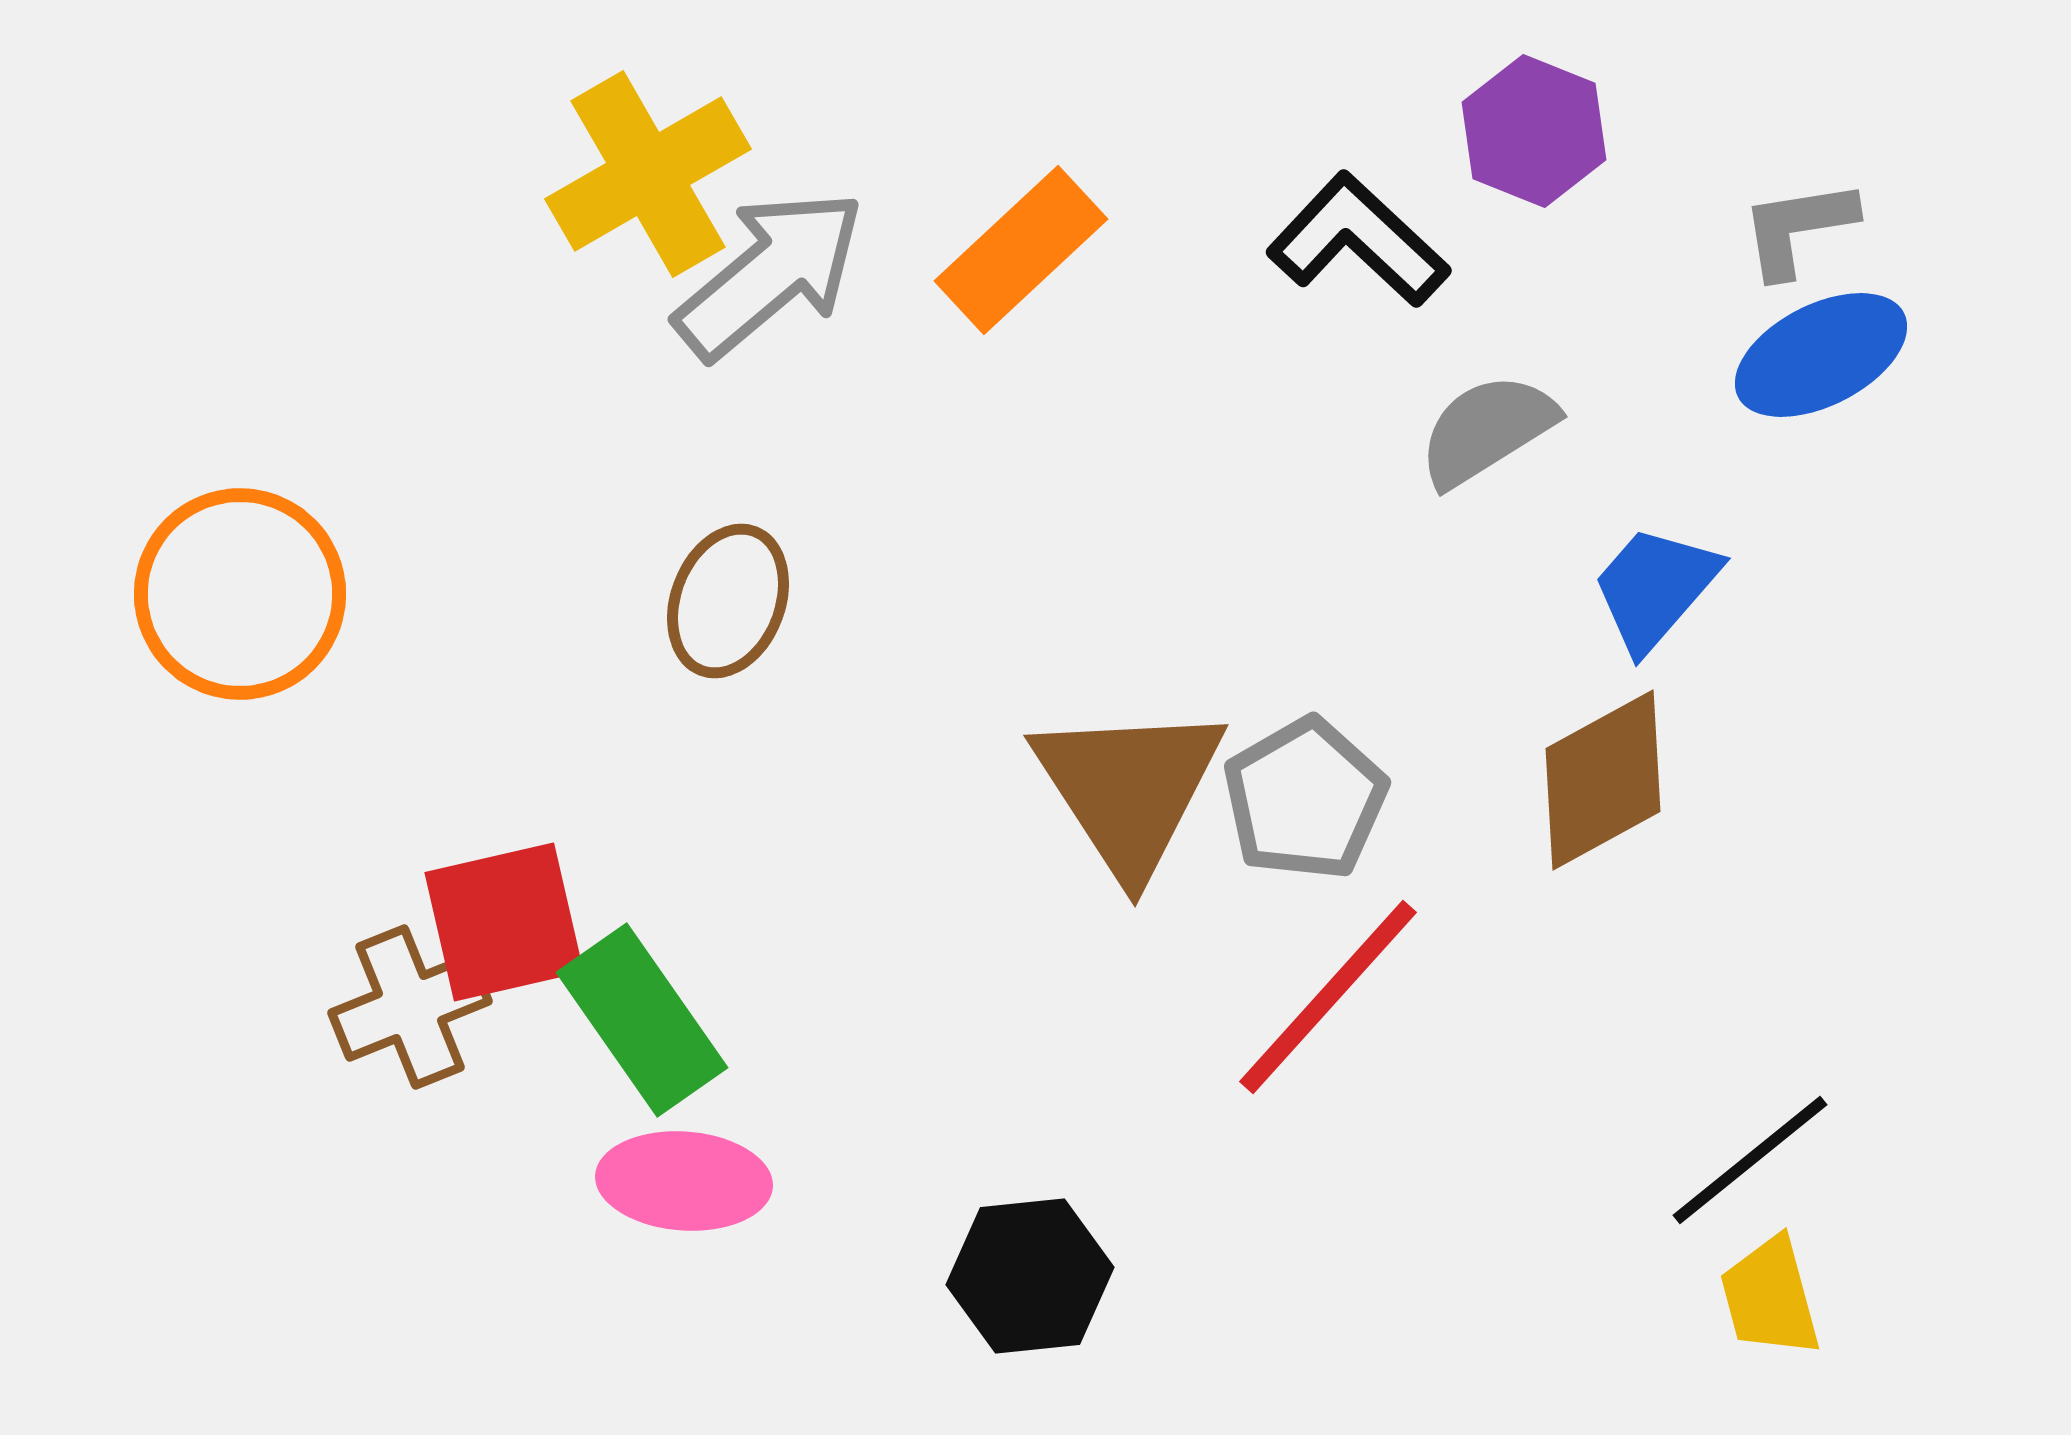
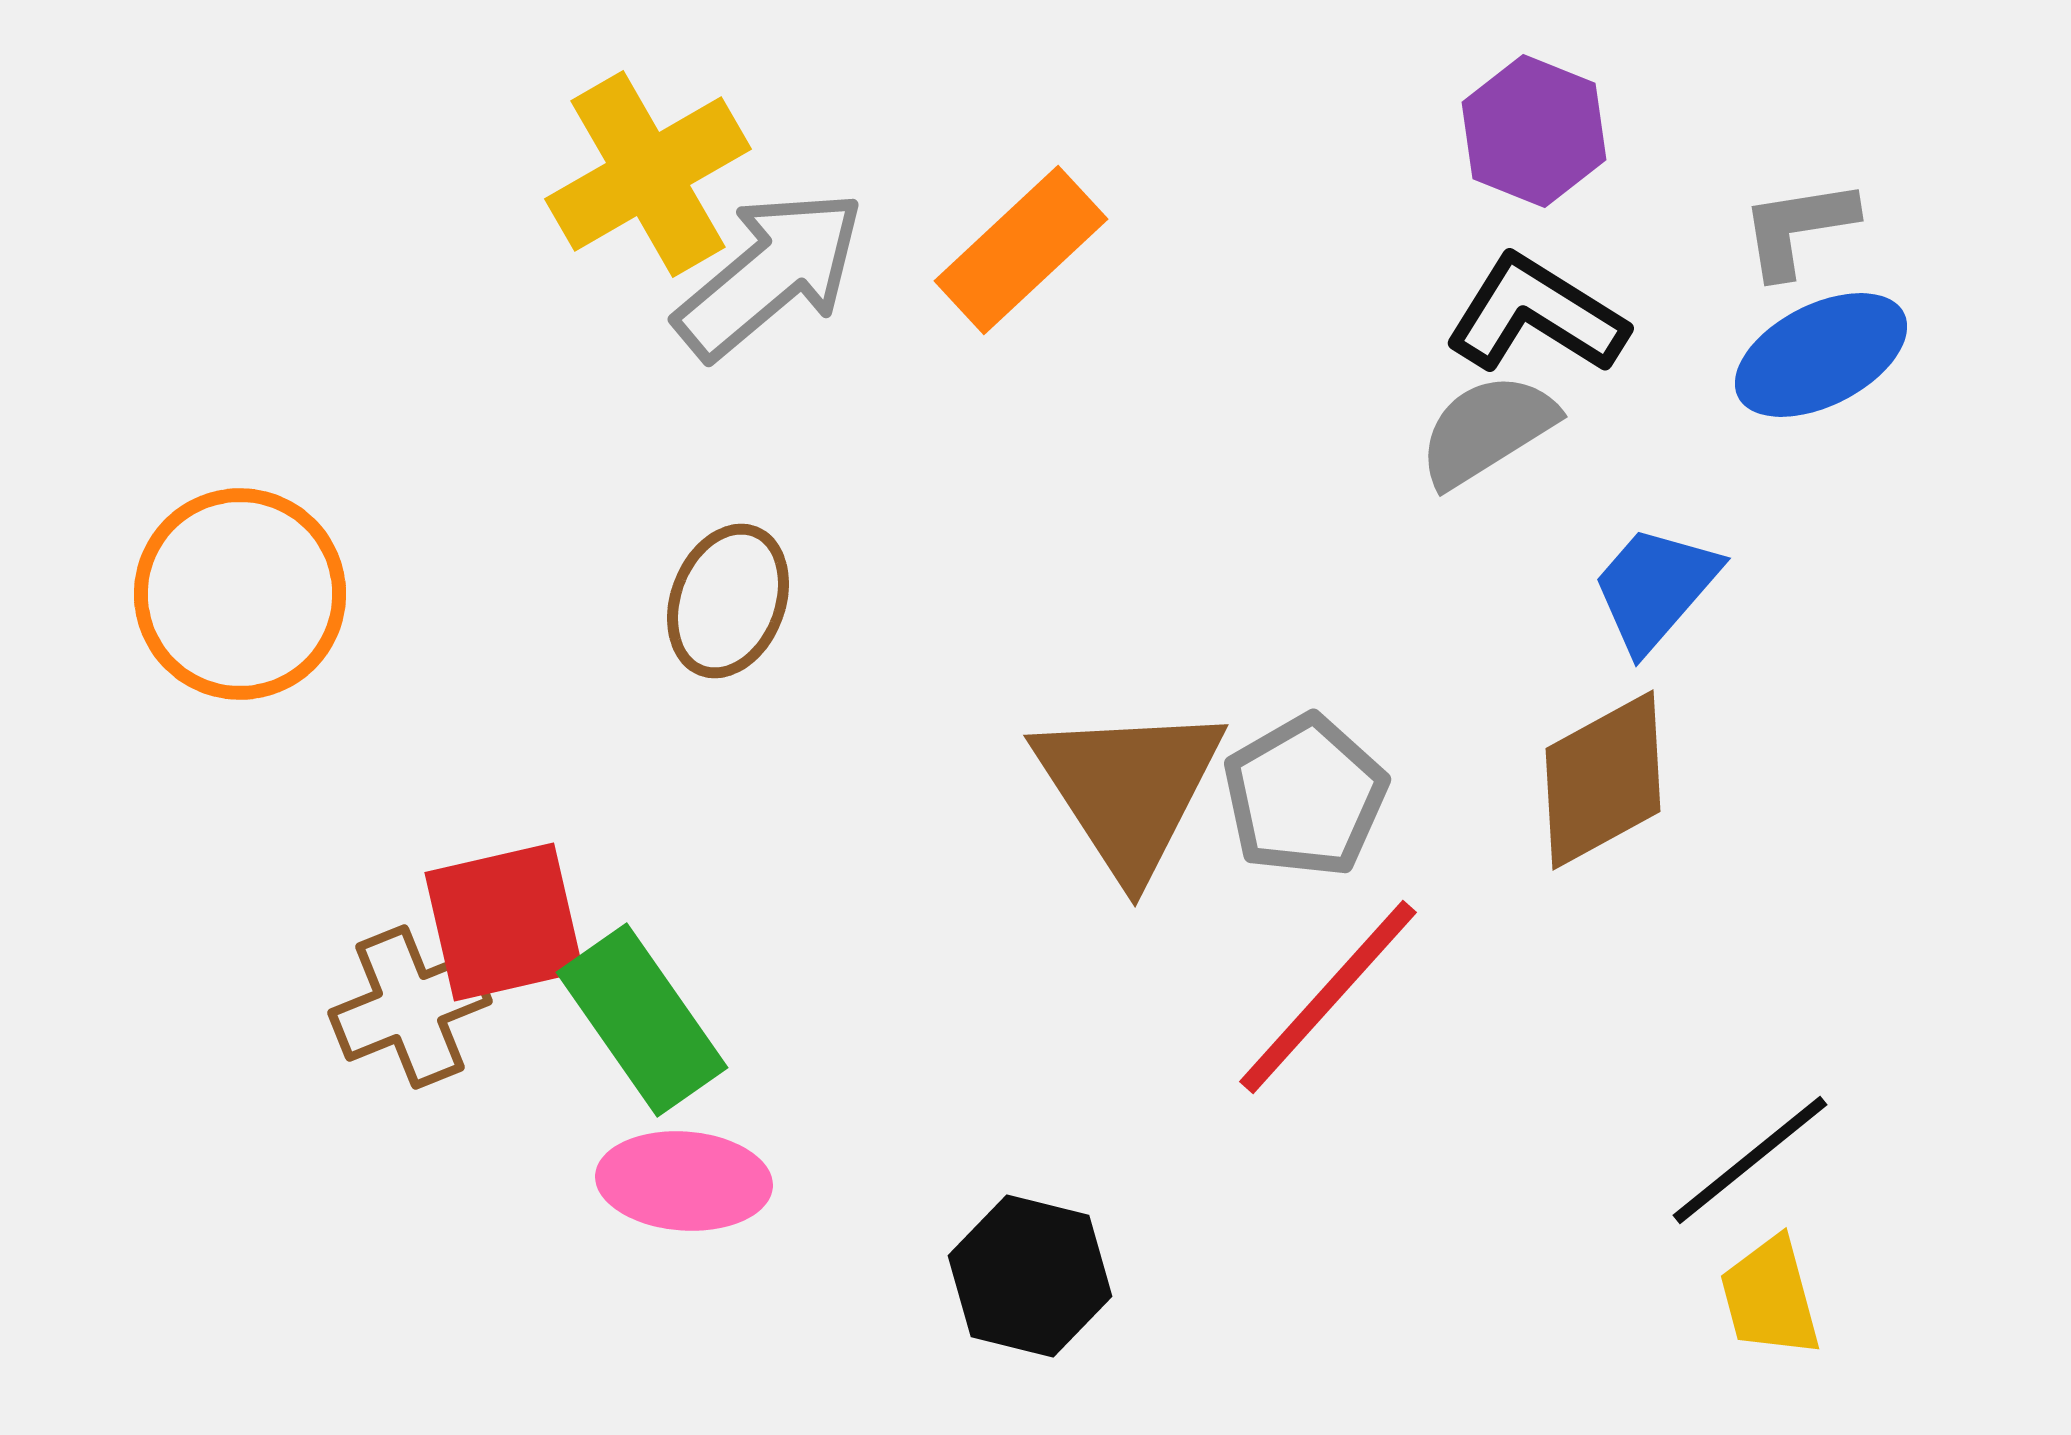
black L-shape: moved 178 px right, 75 px down; rotated 11 degrees counterclockwise
gray pentagon: moved 3 px up
black hexagon: rotated 20 degrees clockwise
